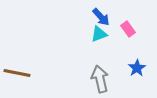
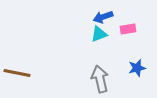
blue arrow: moved 2 px right; rotated 114 degrees clockwise
pink rectangle: rotated 63 degrees counterclockwise
blue star: rotated 18 degrees clockwise
